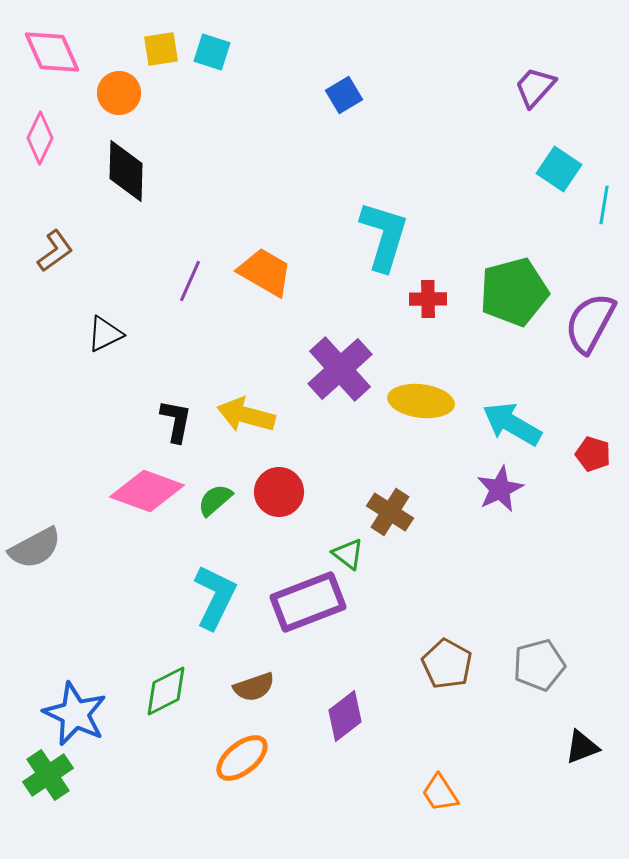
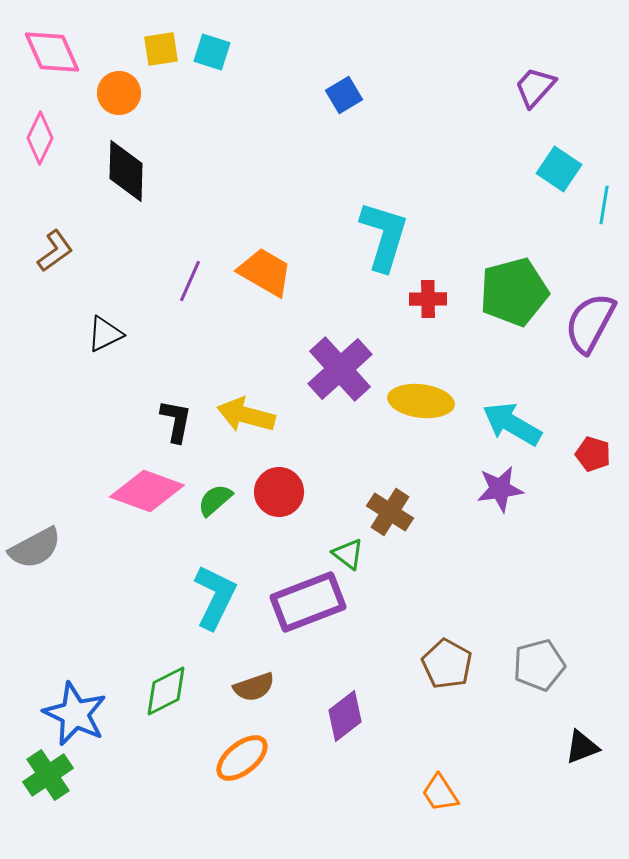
purple star at (500, 489): rotated 18 degrees clockwise
